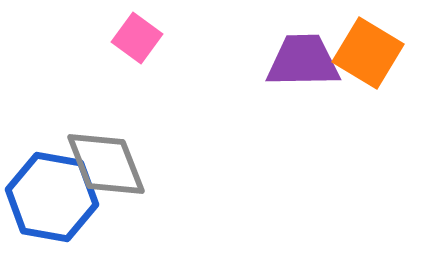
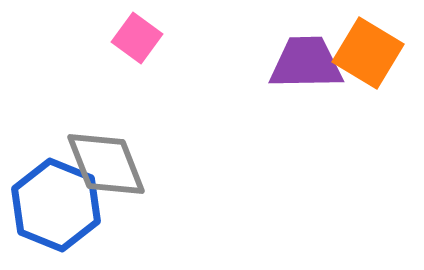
purple trapezoid: moved 3 px right, 2 px down
blue hexagon: moved 4 px right, 8 px down; rotated 12 degrees clockwise
